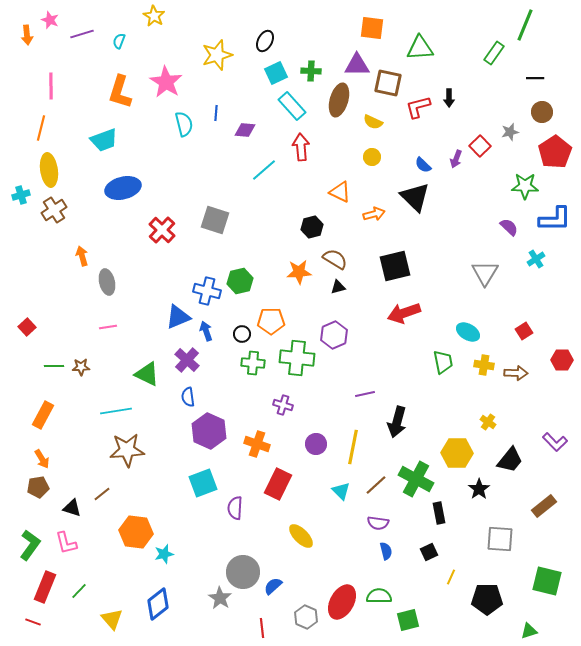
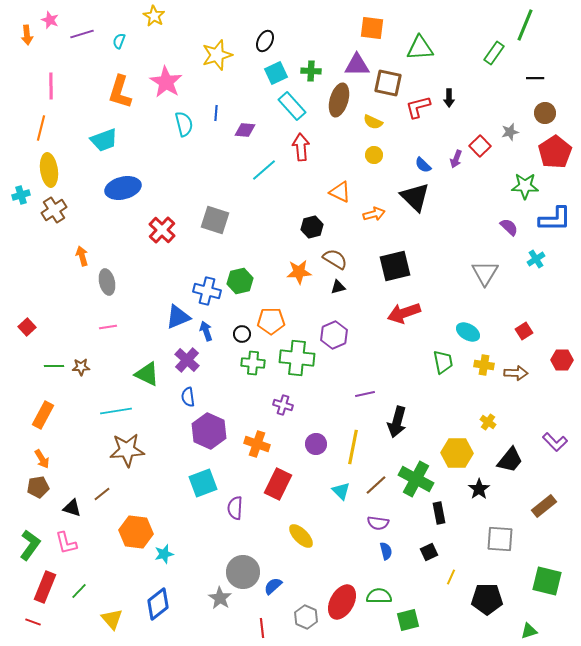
brown circle at (542, 112): moved 3 px right, 1 px down
yellow circle at (372, 157): moved 2 px right, 2 px up
